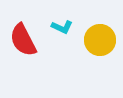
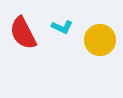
red semicircle: moved 7 px up
